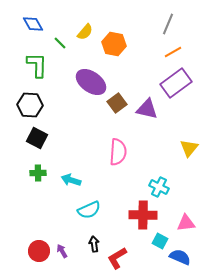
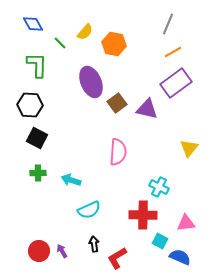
purple ellipse: rotated 32 degrees clockwise
